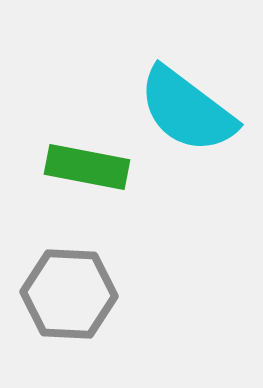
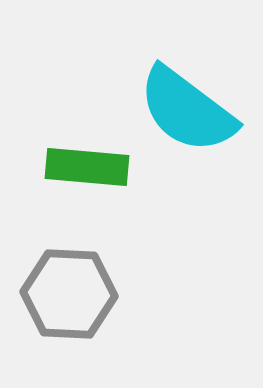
green rectangle: rotated 6 degrees counterclockwise
